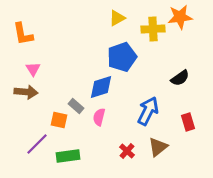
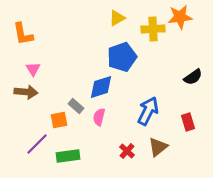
black semicircle: moved 13 px right, 1 px up
orange square: rotated 24 degrees counterclockwise
